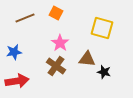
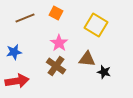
yellow square: moved 6 px left, 3 px up; rotated 15 degrees clockwise
pink star: moved 1 px left
